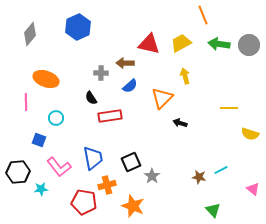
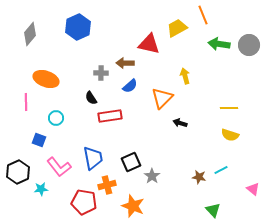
yellow trapezoid: moved 4 px left, 15 px up
yellow semicircle: moved 20 px left, 1 px down
black hexagon: rotated 20 degrees counterclockwise
